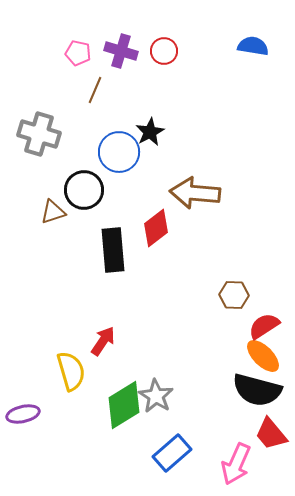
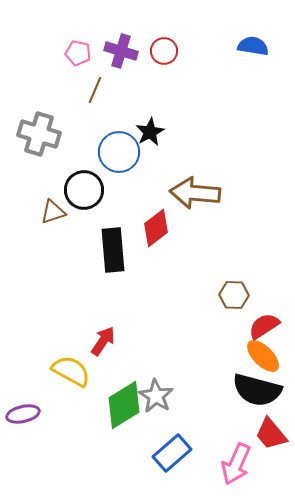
yellow semicircle: rotated 45 degrees counterclockwise
